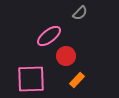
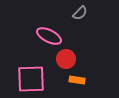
pink ellipse: rotated 65 degrees clockwise
red circle: moved 3 px down
orange rectangle: rotated 56 degrees clockwise
